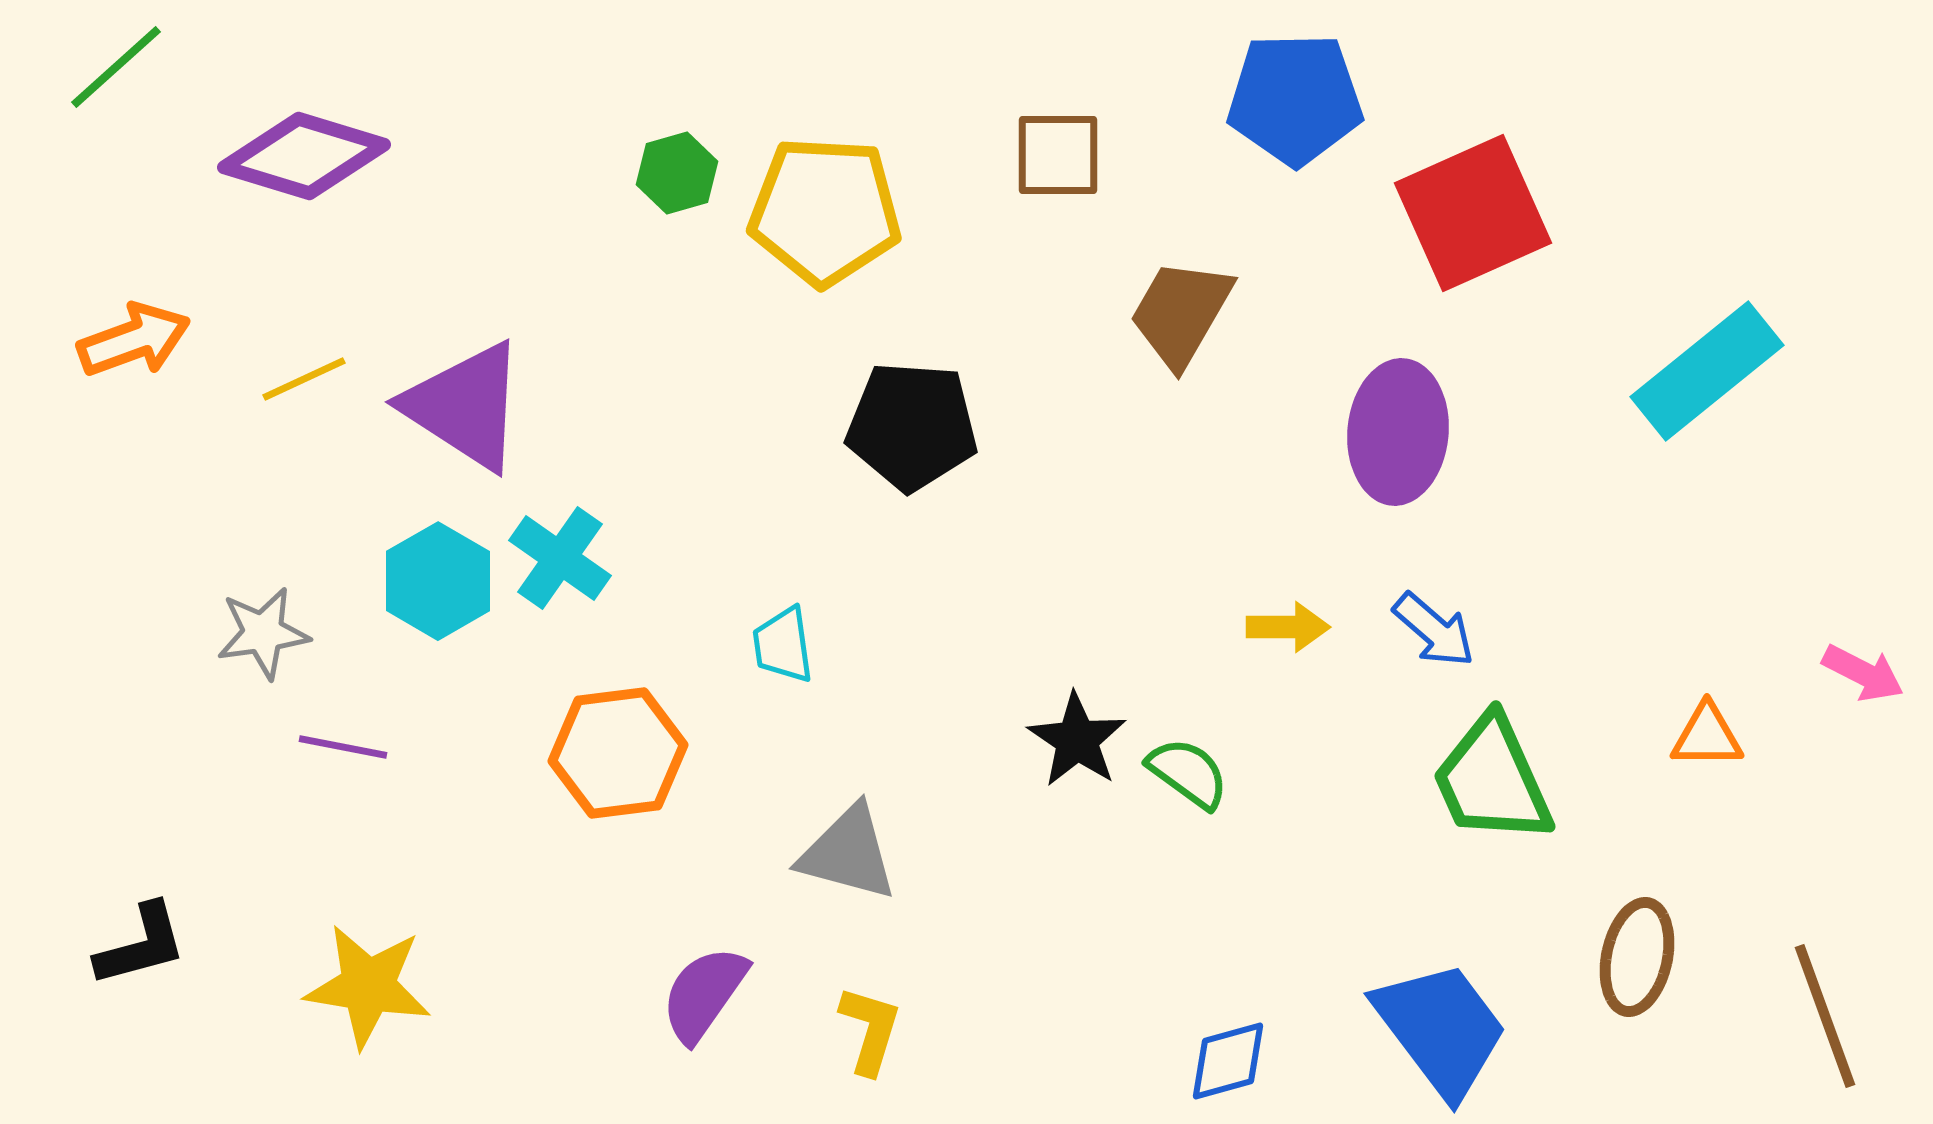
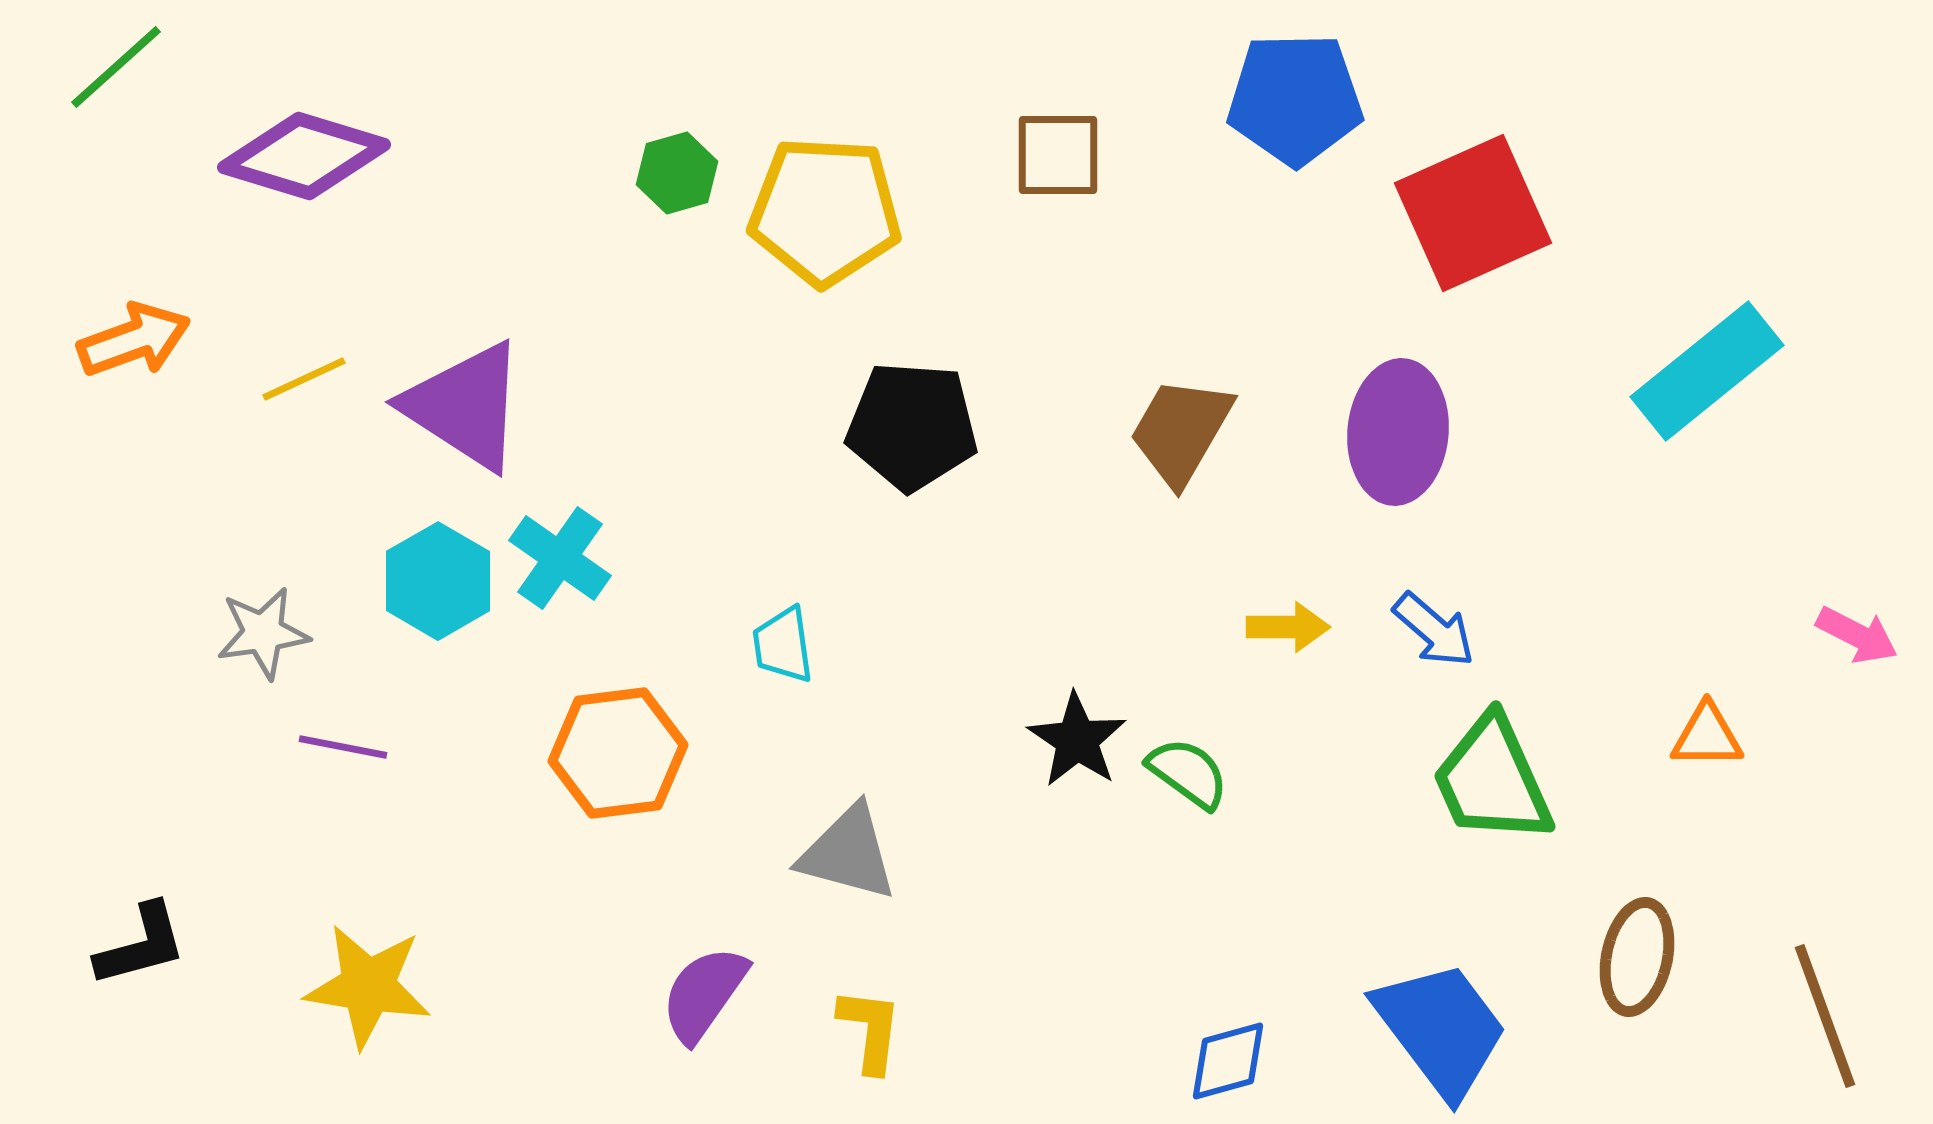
brown trapezoid: moved 118 px down
pink arrow: moved 6 px left, 38 px up
yellow L-shape: rotated 10 degrees counterclockwise
